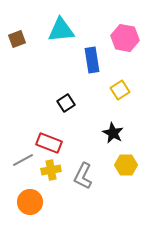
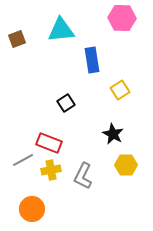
pink hexagon: moved 3 px left, 20 px up; rotated 8 degrees counterclockwise
black star: moved 1 px down
orange circle: moved 2 px right, 7 px down
